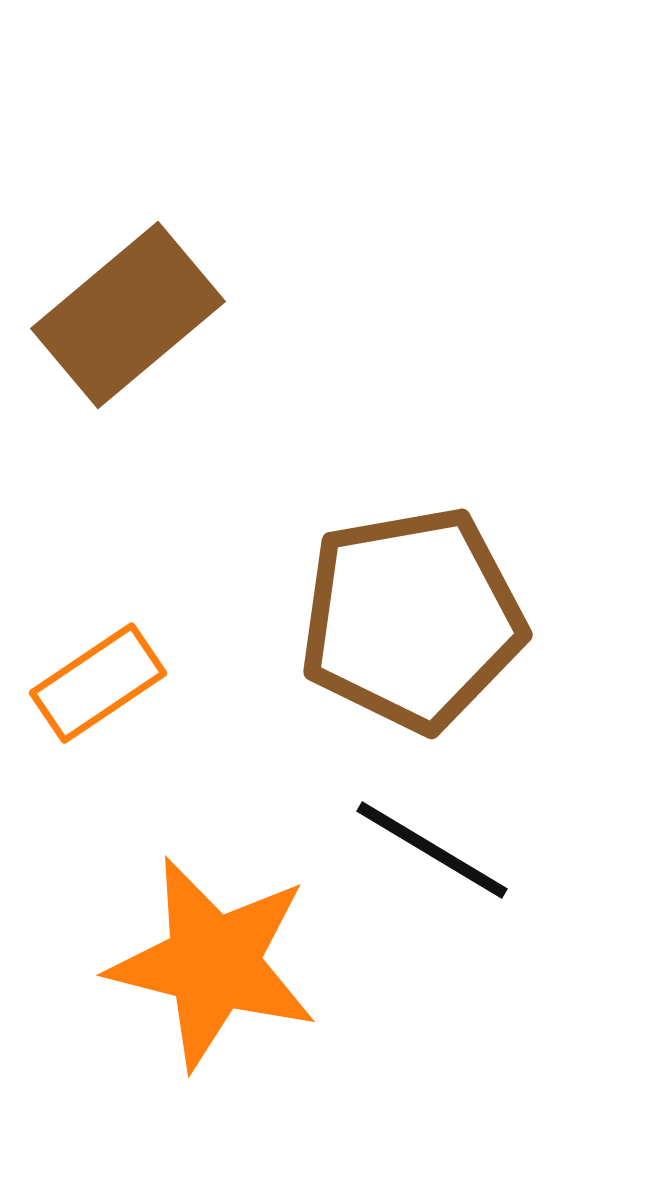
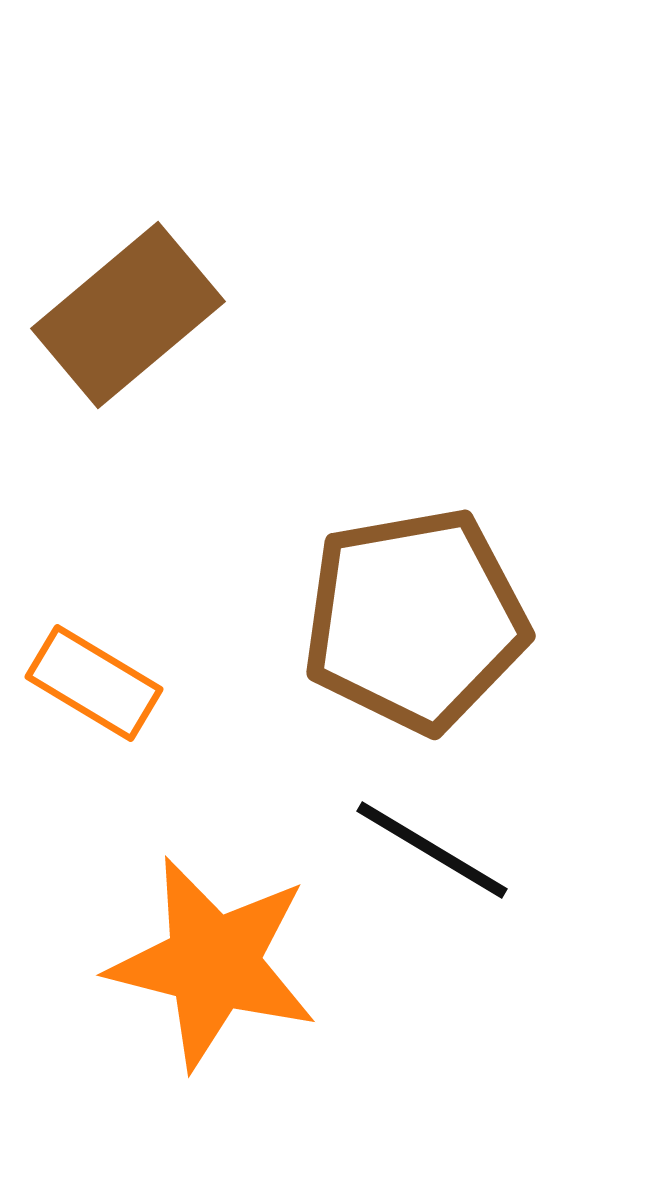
brown pentagon: moved 3 px right, 1 px down
orange rectangle: moved 4 px left; rotated 65 degrees clockwise
